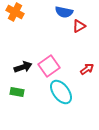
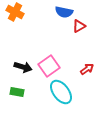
black arrow: rotated 36 degrees clockwise
